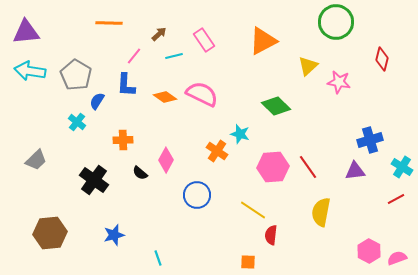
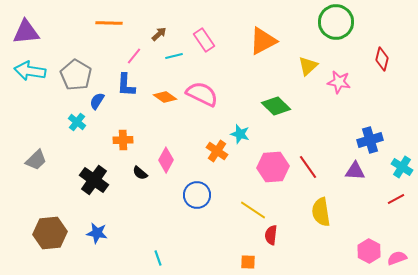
purple triangle at (355, 171): rotated 10 degrees clockwise
yellow semicircle at (321, 212): rotated 20 degrees counterclockwise
blue star at (114, 235): moved 17 px left, 2 px up; rotated 25 degrees clockwise
